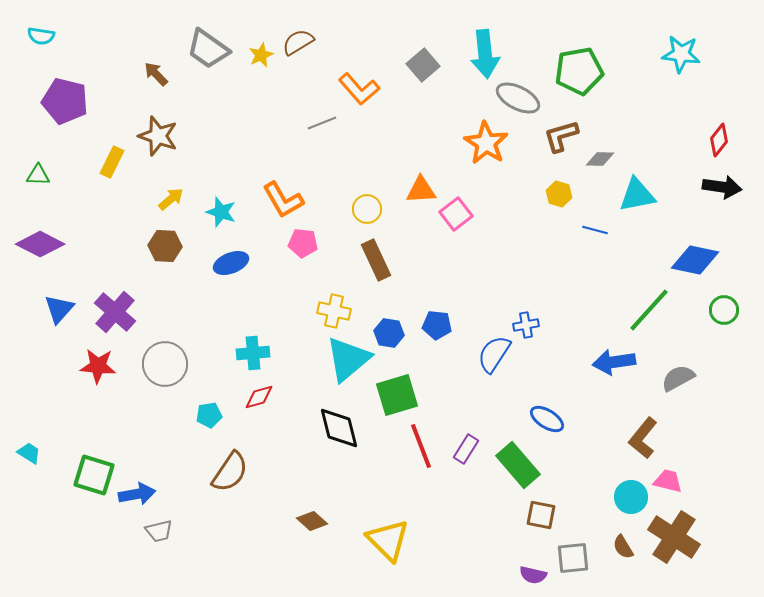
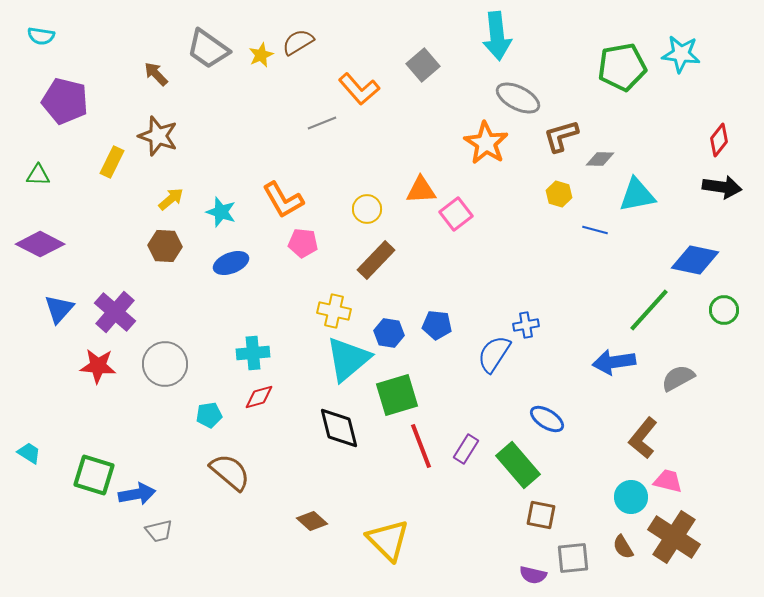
cyan arrow at (485, 54): moved 12 px right, 18 px up
green pentagon at (579, 71): moved 43 px right, 4 px up
brown rectangle at (376, 260): rotated 69 degrees clockwise
brown semicircle at (230, 472): rotated 84 degrees counterclockwise
